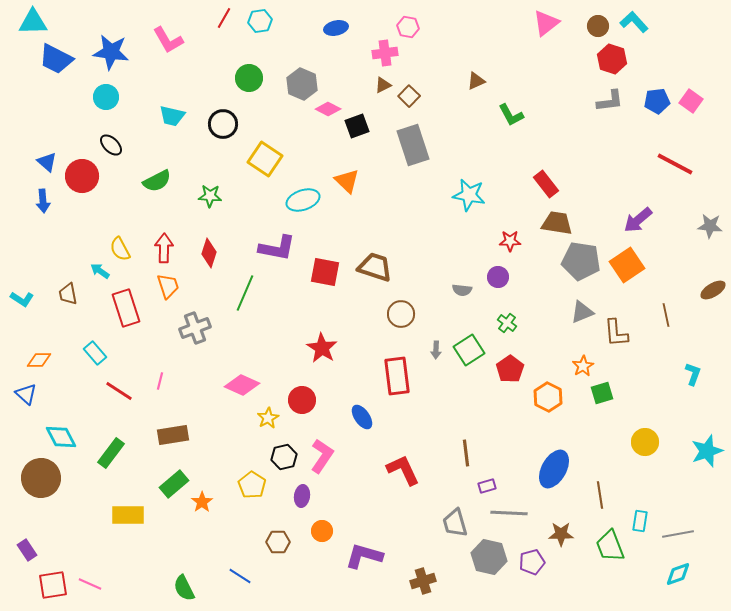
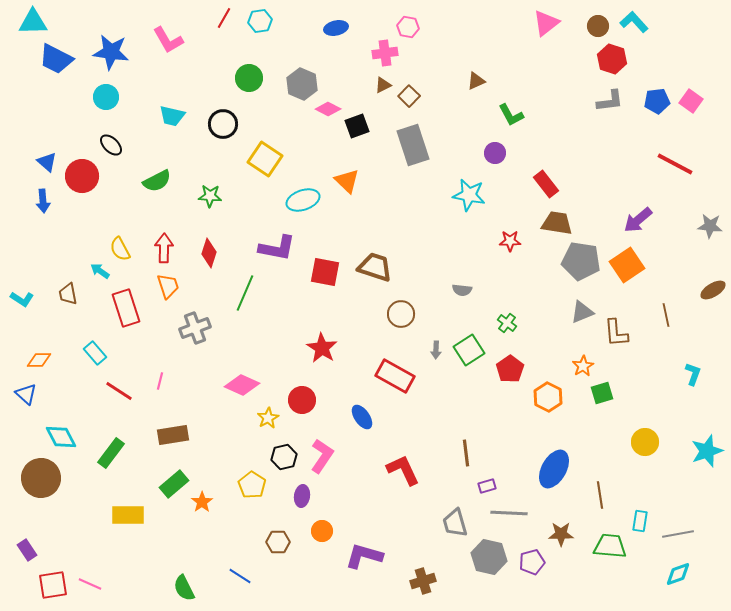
purple circle at (498, 277): moved 3 px left, 124 px up
red rectangle at (397, 376): moved 2 px left; rotated 54 degrees counterclockwise
green trapezoid at (610, 546): rotated 116 degrees clockwise
